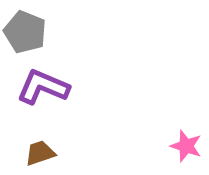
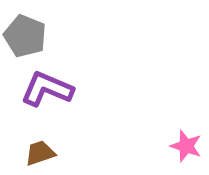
gray pentagon: moved 4 px down
purple L-shape: moved 4 px right, 2 px down
